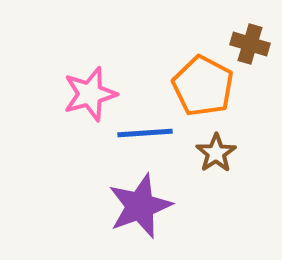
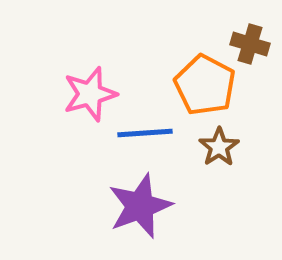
orange pentagon: moved 2 px right, 1 px up
brown star: moved 3 px right, 6 px up
